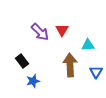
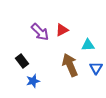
red triangle: rotated 32 degrees clockwise
brown arrow: rotated 20 degrees counterclockwise
blue triangle: moved 4 px up
